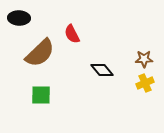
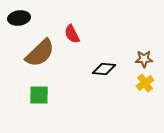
black ellipse: rotated 10 degrees counterclockwise
black diamond: moved 2 px right, 1 px up; rotated 45 degrees counterclockwise
yellow cross: rotated 12 degrees counterclockwise
green square: moved 2 px left
